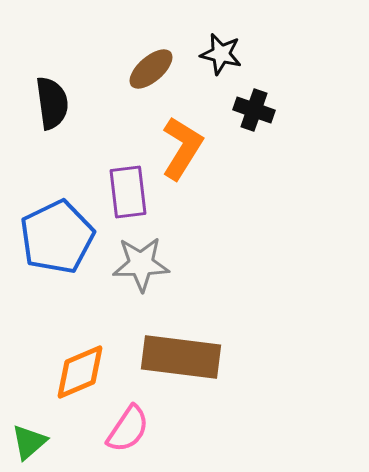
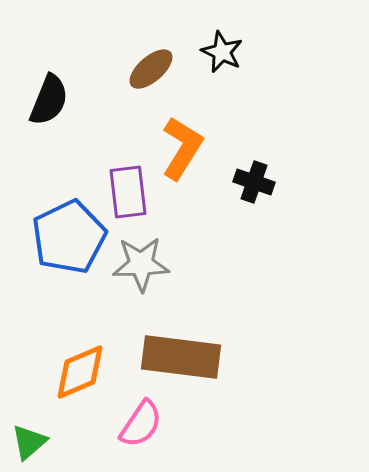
black star: moved 1 px right, 2 px up; rotated 12 degrees clockwise
black semicircle: moved 3 px left, 3 px up; rotated 30 degrees clockwise
black cross: moved 72 px down
blue pentagon: moved 12 px right
pink semicircle: moved 13 px right, 5 px up
